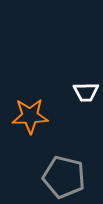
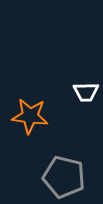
orange star: rotated 9 degrees clockwise
